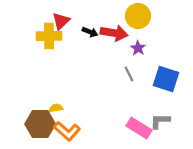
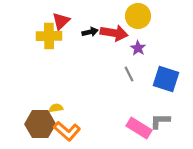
black arrow: rotated 35 degrees counterclockwise
